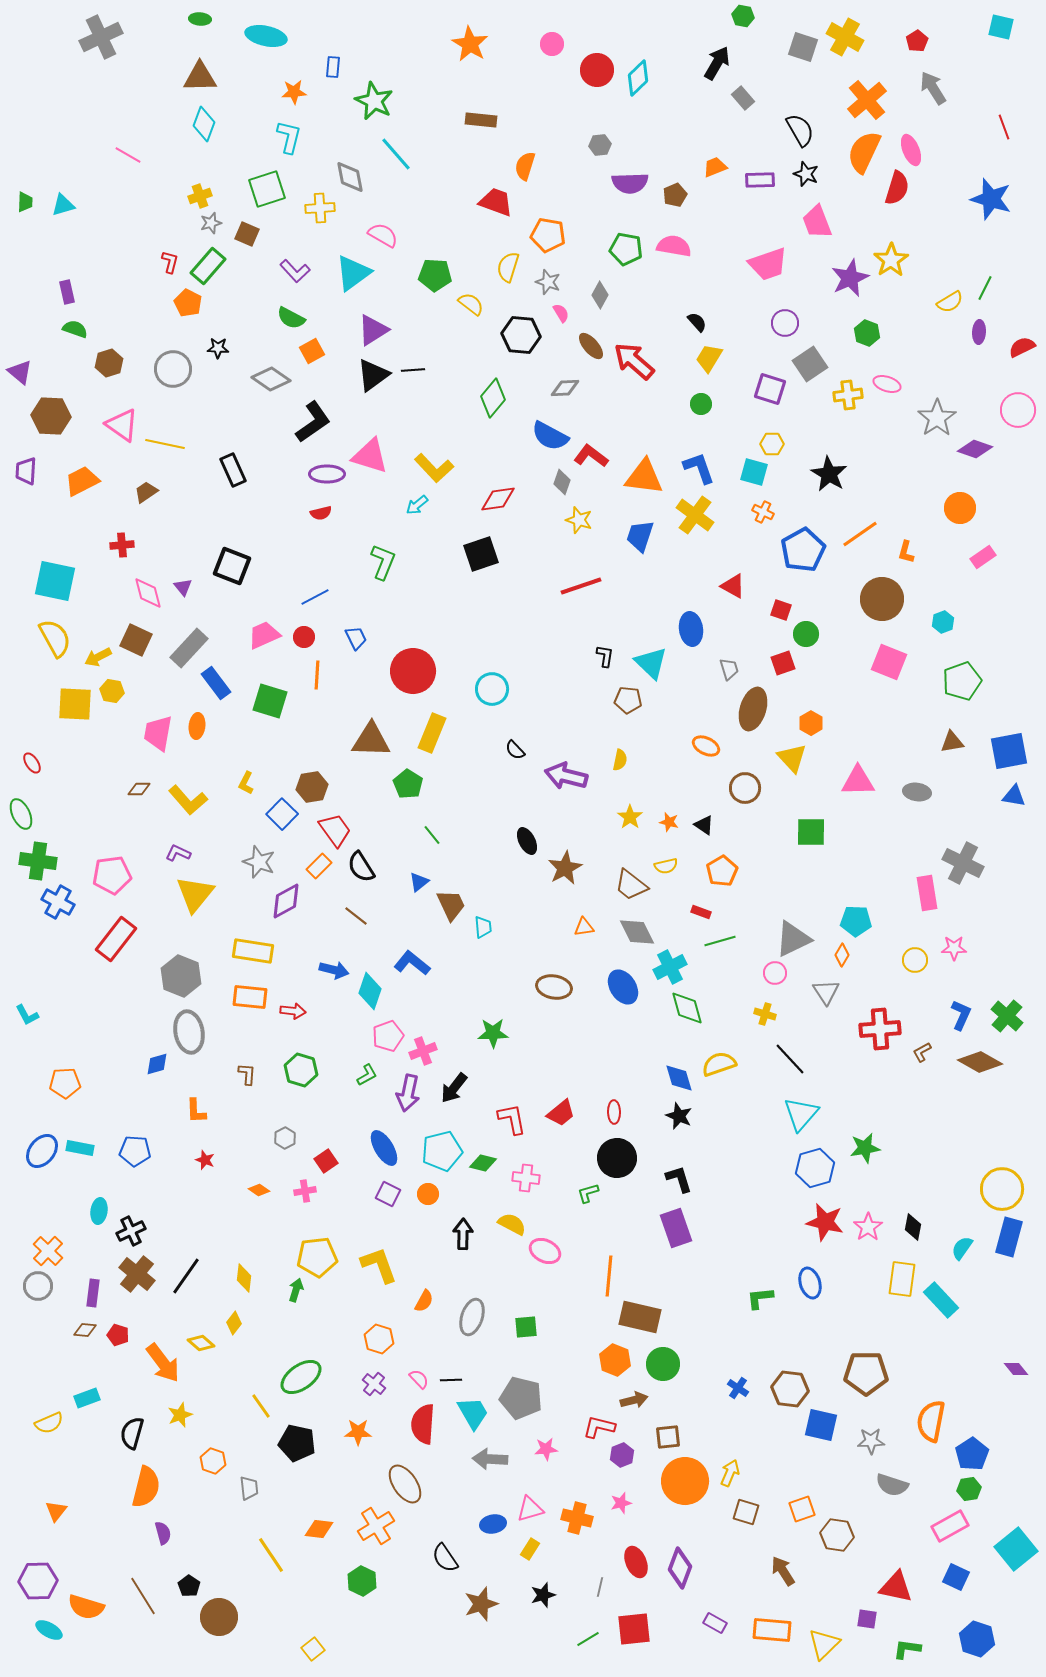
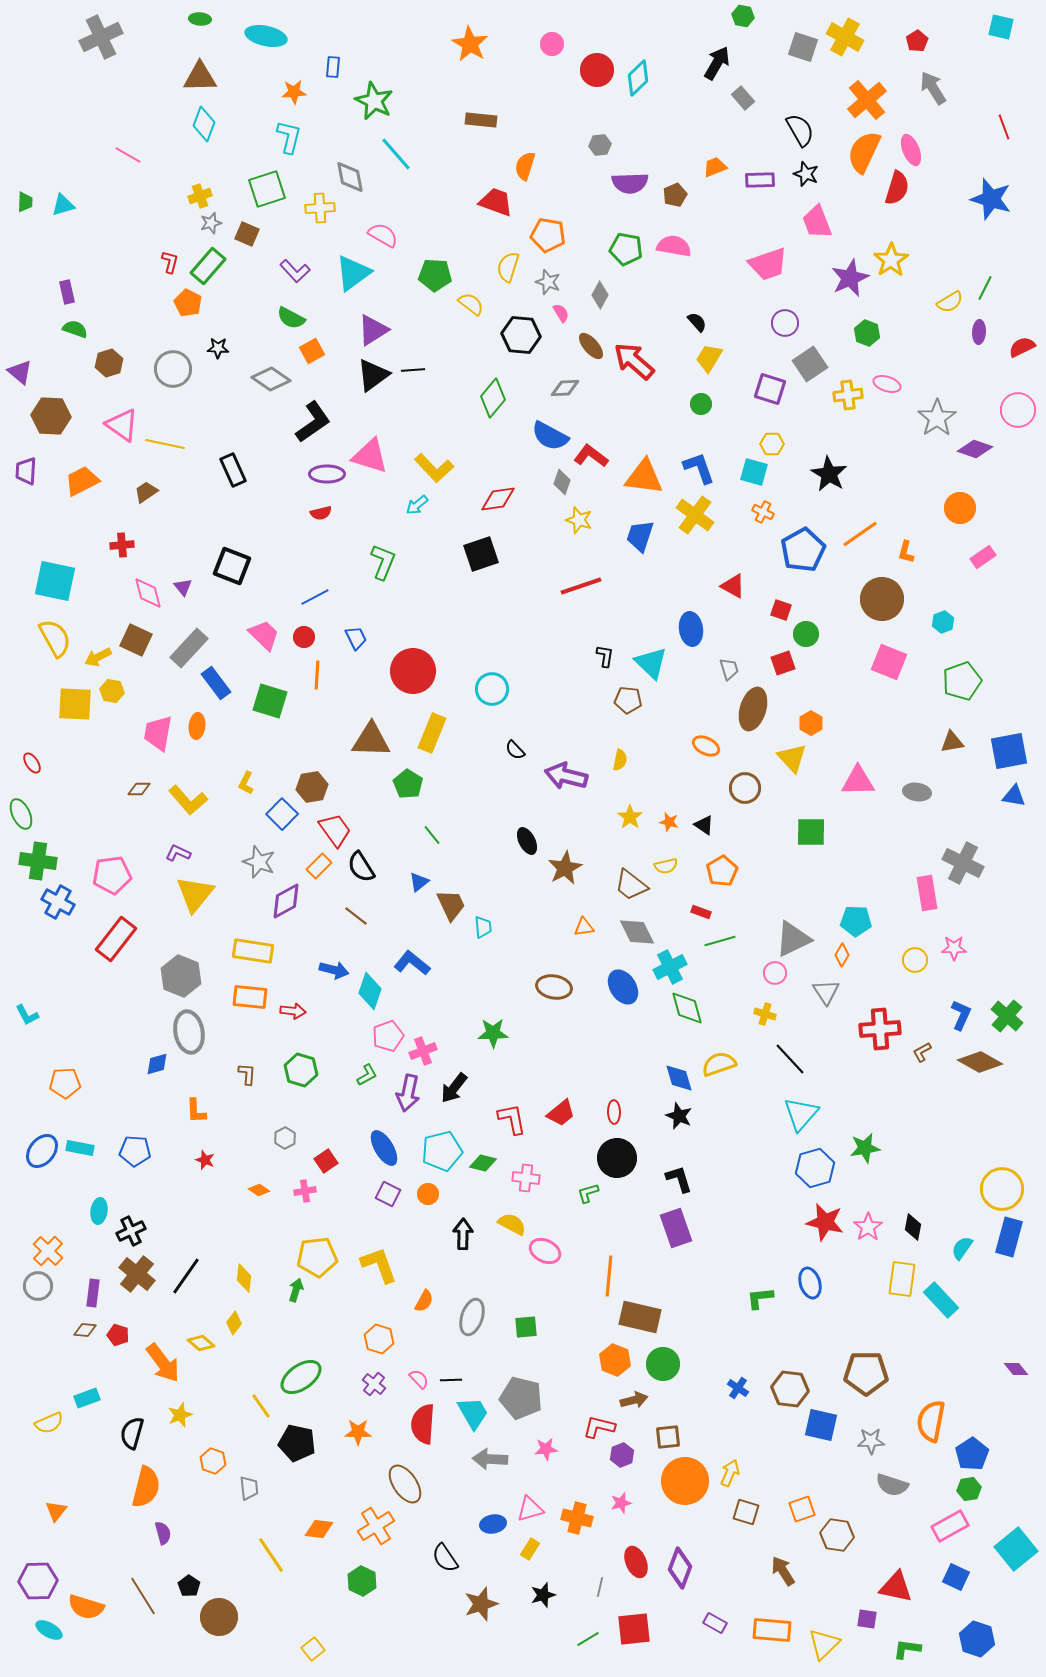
pink trapezoid at (264, 635): rotated 68 degrees clockwise
